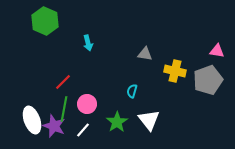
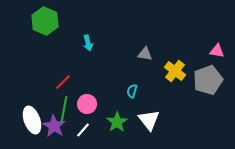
yellow cross: rotated 25 degrees clockwise
purple star: rotated 10 degrees clockwise
